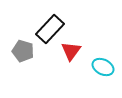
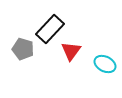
gray pentagon: moved 2 px up
cyan ellipse: moved 2 px right, 3 px up
